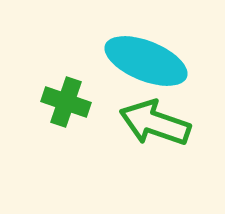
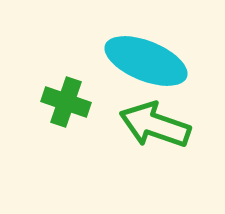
green arrow: moved 2 px down
